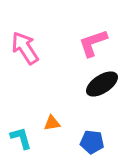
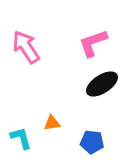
pink arrow: moved 1 px right, 1 px up
